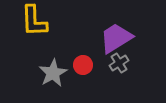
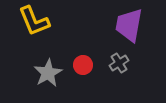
yellow L-shape: rotated 20 degrees counterclockwise
purple trapezoid: moved 13 px right, 13 px up; rotated 48 degrees counterclockwise
gray star: moved 5 px left
